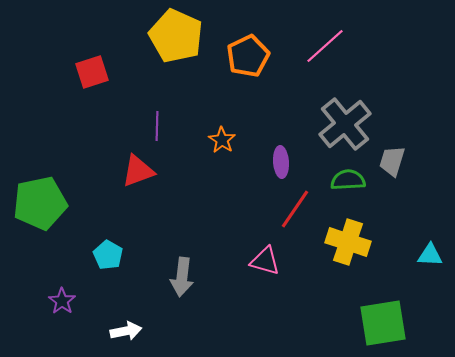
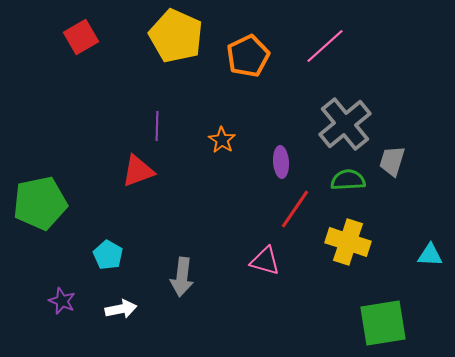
red square: moved 11 px left, 35 px up; rotated 12 degrees counterclockwise
purple star: rotated 12 degrees counterclockwise
white arrow: moved 5 px left, 22 px up
